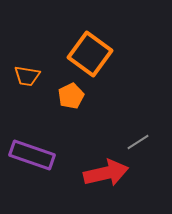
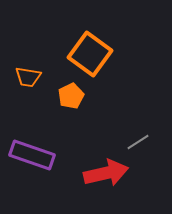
orange trapezoid: moved 1 px right, 1 px down
